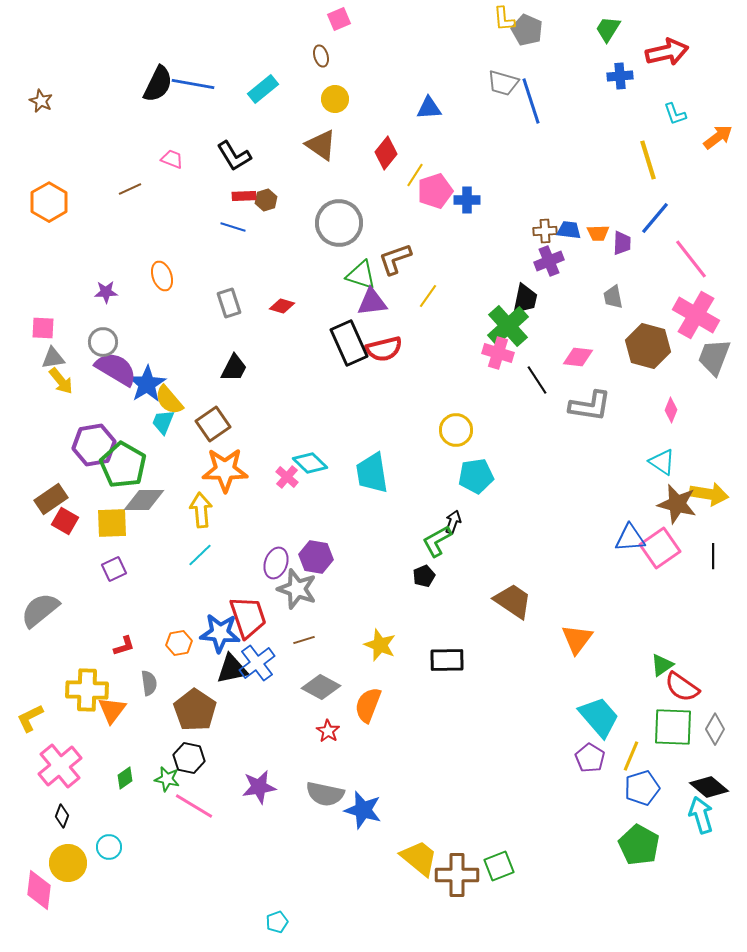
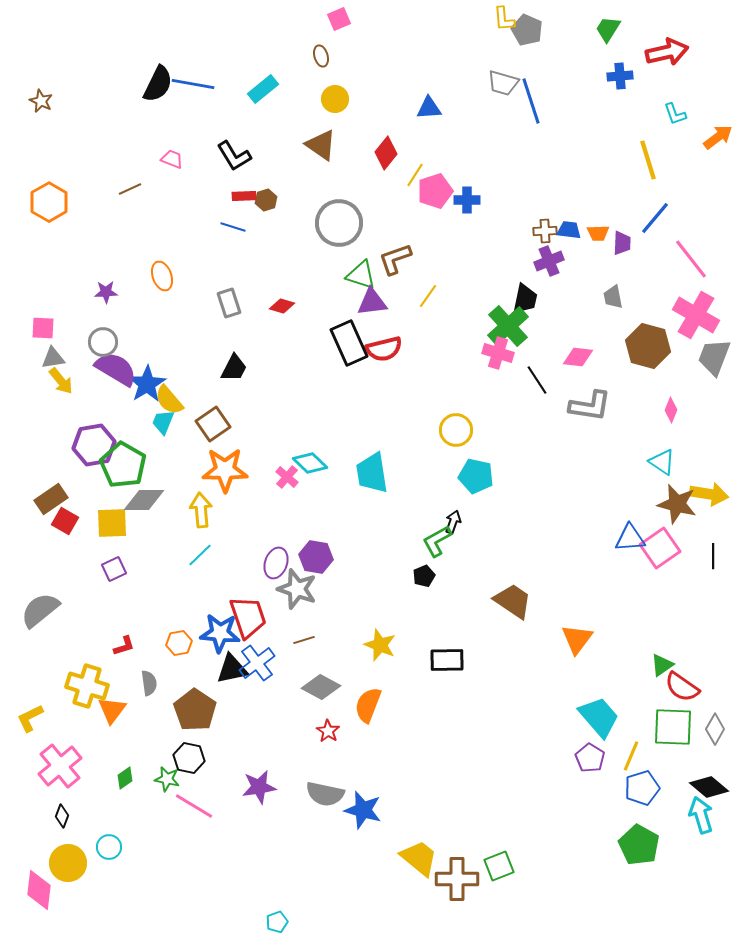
cyan pentagon at (476, 476): rotated 20 degrees clockwise
yellow cross at (87, 690): moved 4 px up; rotated 15 degrees clockwise
brown cross at (457, 875): moved 4 px down
